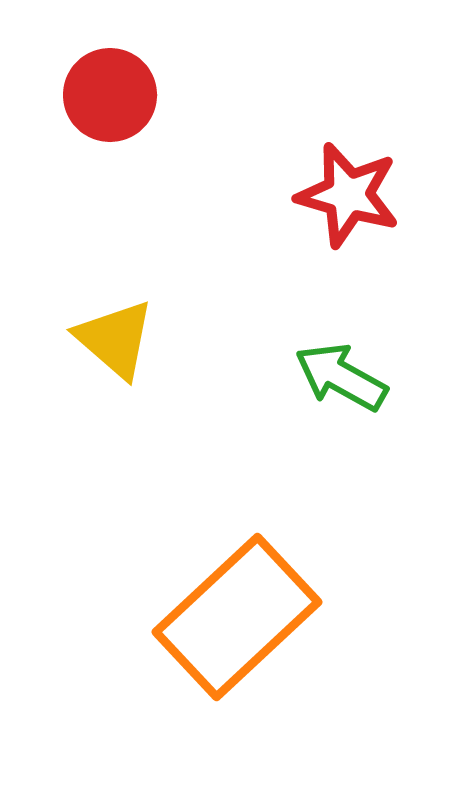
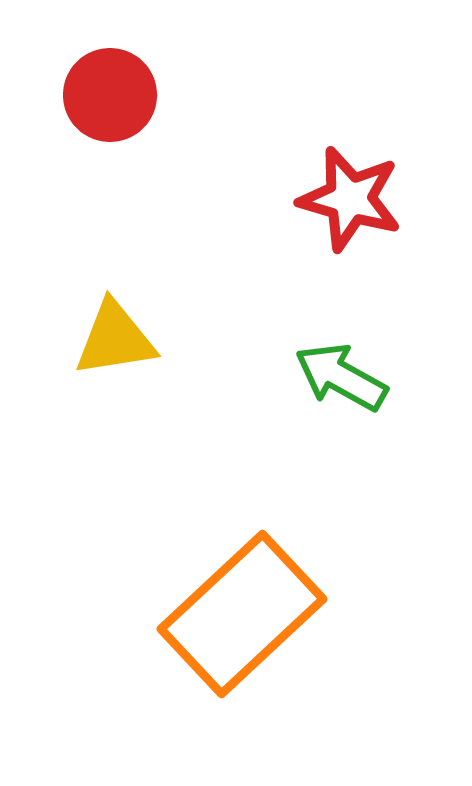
red star: moved 2 px right, 4 px down
yellow triangle: rotated 50 degrees counterclockwise
orange rectangle: moved 5 px right, 3 px up
